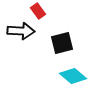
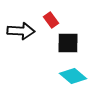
red rectangle: moved 13 px right, 9 px down
black square: moved 6 px right; rotated 15 degrees clockwise
